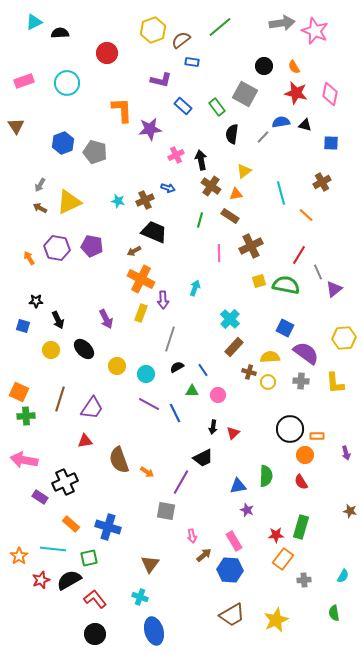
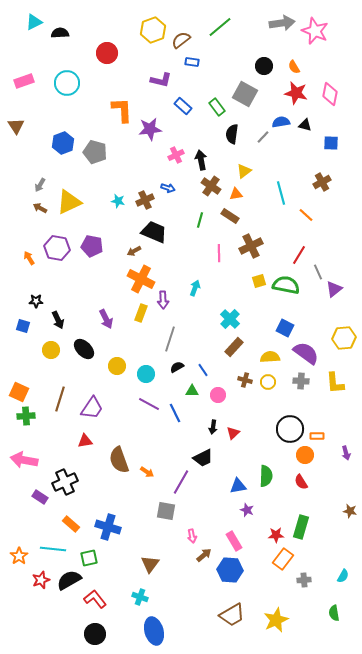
brown cross at (249, 372): moved 4 px left, 8 px down
